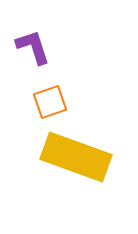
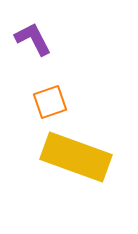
purple L-shape: moved 8 px up; rotated 9 degrees counterclockwise
